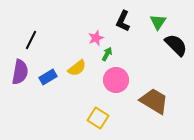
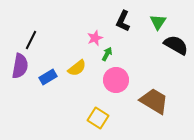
pink star: moved 1 px left
black semicircle: rotated 15 degrees counterclockwise
purple semicircle: moved 6 px up
